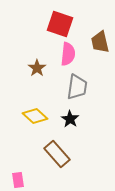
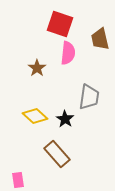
brown trapezoid: moved 3 px up
pink semicircle: moved 1 px up
gray trapezoid: moved 12 px right, 10 px down
black star: moved 5 px left
